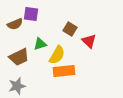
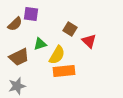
brown semicircle: rotated 21 degrees counterclockwise
